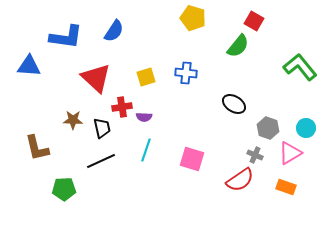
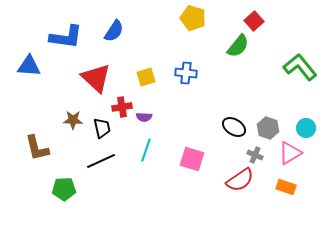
red square: rotated 18 degrees clockwise
black ellipse: moved 23 px down
